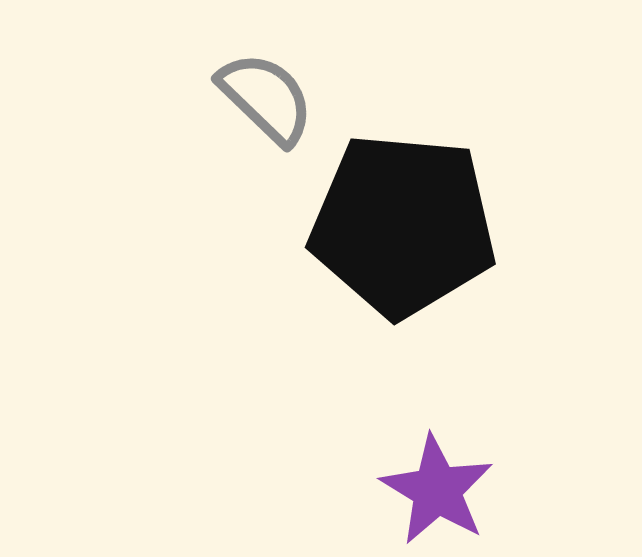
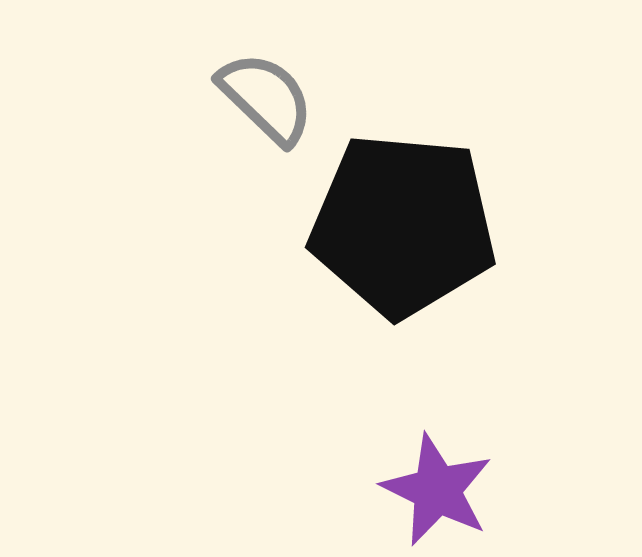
purple star: rotated 5 degrees counterclockwise
